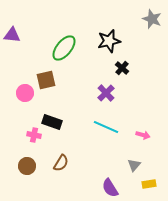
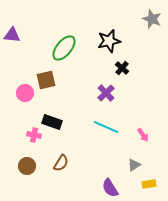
pink arrow: rotated 40 degrees clockwise
gray triangle: rotated 16 degrees clockwise
